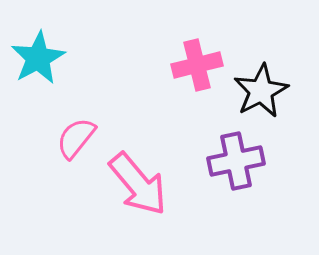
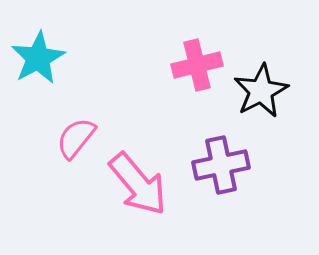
purple cross: moved 15 px left, 4 px down
